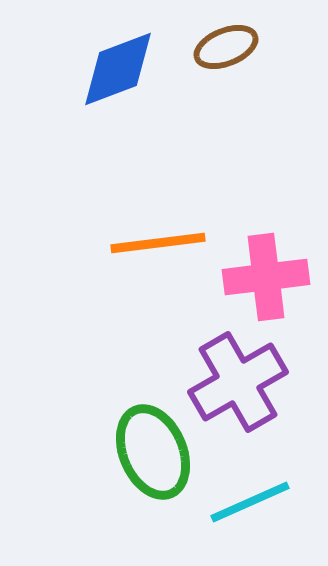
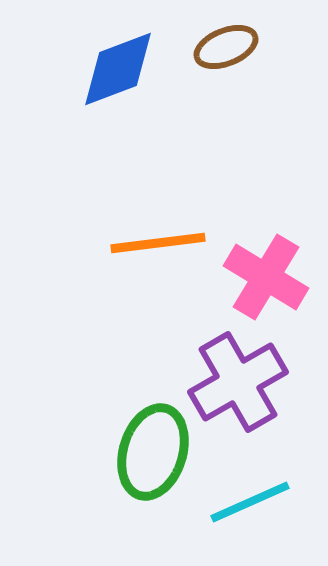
pink cross: rotated 38 degrees clockwise
green ellipse: rotated 40 degrees clockwise
